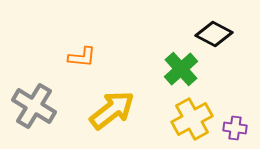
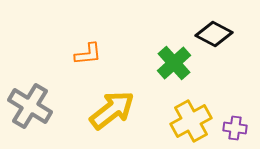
orange L-shape: moved 6 px right, 3 px up; rotated 12 degrees counterclockwise
green cross: moved 7 px left, 6 px up
gray cross: moved 4 px left
yellow cross: moved 1 px left, 2 px down
